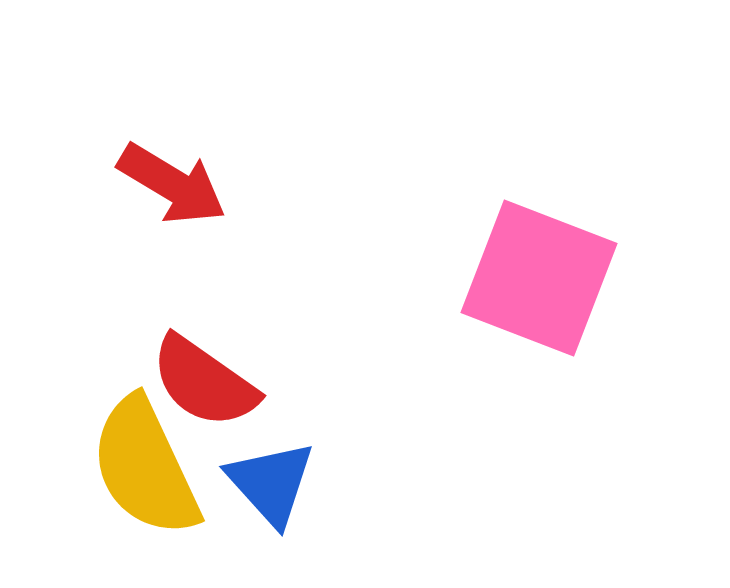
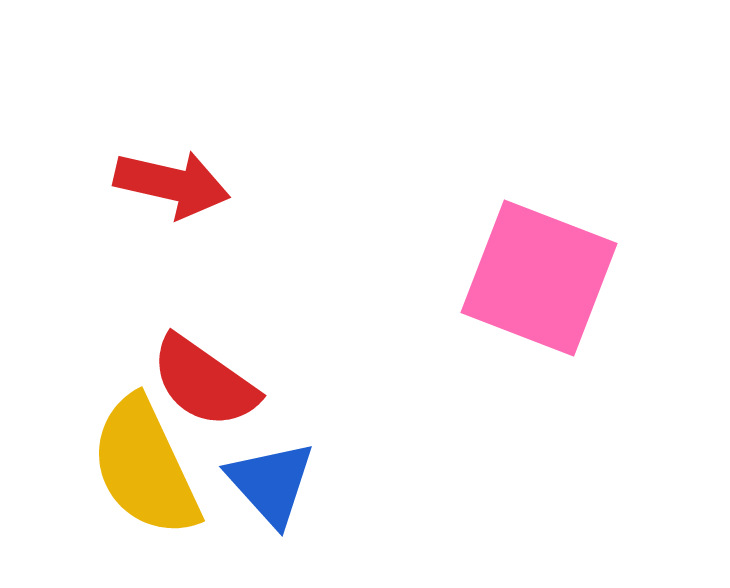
red arrow: rotated 18 degrees counterclockwise
